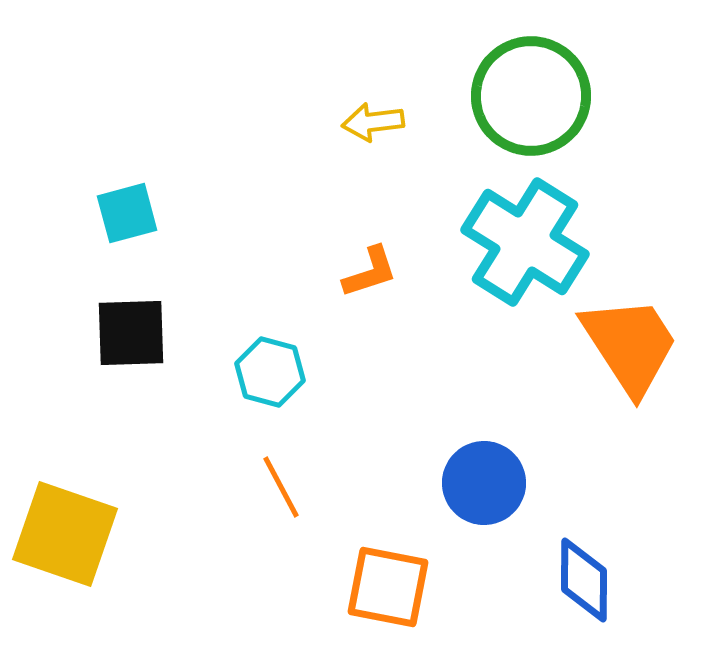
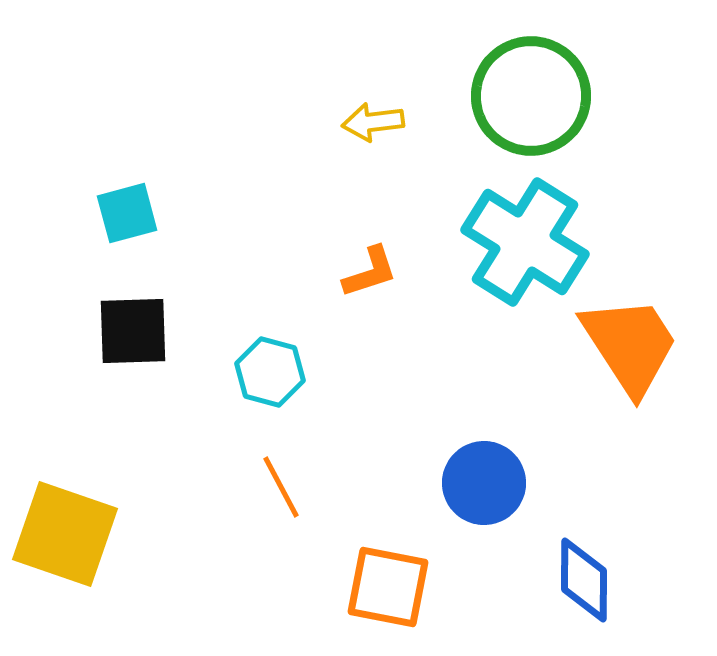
black square: moved 2 px right, 2 px up
